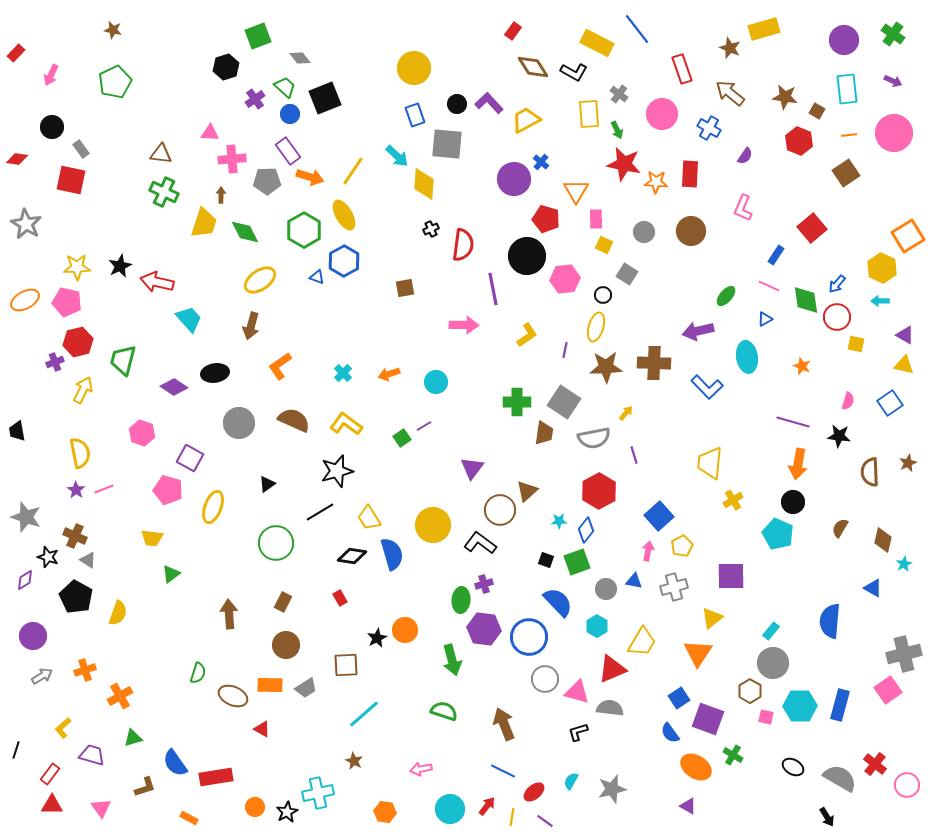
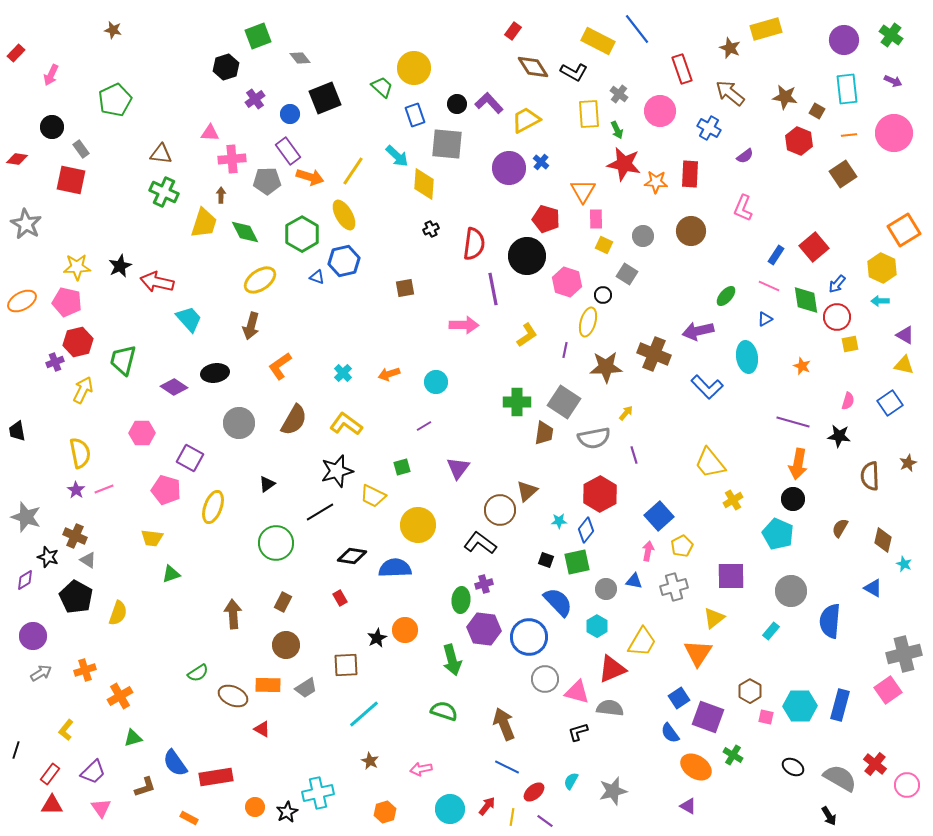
yellow rectangle at (764, 29): moved 2 px right
green cross at (893, 34): moved 2 px left, 1 px down
yellow rectangle at (597, 43): moved 1 px right, 2 px up
green pentagon at (115, 82): moved 18 px down
green trapezoid at (285, 87): moved 97 px right
pink circle at (662, 114): moved 2 px left, 3 px up
purple semicircle at (745, 156): rotated 18 degrees clockwise
brown square at (846, 173): moved 3 px left, 1 px down
purple circle at (514, 179): moved 5 px left, 11 px up
orange triangle at (576, 191): moved 7 px right
red square at (812, 228): moved 2 px right, 19 px down
green hexagon at (304, 230): moved 2 px left, 4 px down
gray circle at (644, 232): moved 1 px left, 4 px down
orange square at (908, 236): moved 4 px left, 6 px up
red semicircle at (463, 245): moved 11 px right, 1 px up
blue hexagon at (344, 261): rotated 16 degrees clockwise
pink hexagon at (565, 279): moved 2 px right, 3 px down; rotated 24 degrees clockwise
orange ellipse at (25, 300): moved 3 px left, 1 px down
yellow ellipse at (596, 327): moved 8 px left, 5 px up
yellow square at (856, 344): moved 6 px left; rotated 24 degrees counterclockwise
brown cross at (654, 363): moved 9 px up; rotated 20 degrees clockwise
brown semicircle at (294, 420): rotated 96 degrees clockwise
pink hexagon at (142, 433): rotated 20 degrees counterclockwise
green square at (402, 438): moved 29 px down; rotated 18 degrees clockwise
yellow trapezoid at (710, 463): rotated 44 degrees counterclockwise
purple triangle at (472, 468): moved 14 px left
brown semicircle at (870, 472): moved 4 px down
pink pentagon at (168, 490): moved 2 px left
red hexagon at (599, 491): moved 1 px right, 3 px down
black circle at (793, 502): moved 3 px up
yellow trapezoid at (369, 518): moved 4 px right, 22 px up; rotated 32 degrees counterclockwise
yellow circle at (433, 525): moved 15 px left
blue semicircle at (392, 554): moved 3 px right, 14 px down; rotated 76 degrees counterclockwise
green square at (577, 562): rotated 8 degrees clockwise
cyan star at (904, 564): rotated 21 degrees counterclockwise
green triangle at (171, 574): rotated 18 degrees clockwise
brown arrow at (229, 614): moved 4 px right
yellow triangle at (712, 618): moved 2 px right
gray circle at (773, 663): moved 18 px right, 72 px up
green semicircle at (198, 673): rotated 40 degrees clockwise
gray arrow at (42, 676): moved 1 px left, 3 px up
orange rectangle at (270, 685): moved 2 px left
purple square at (708, 719): moved 2 px up
yellow L-shape at (63, 728): moved 3 px right, 2 px down; rotated 10 degrees counterclockwise
purple trapezoid at (92, 755): moved 1 px right, 17 px down; rotated 120 degrees clockwise
brown star at (354, 761): moved 16 px right
blue line at (503, 771): moved 4 px right, 4 px up
gray star at (612, 789): moved 1 px right, 2 px down
orange hexagon at (385, 812): rotated 25 degrees counterclockwise
black arrow at (827, 817): moved 2 px right, 1 px up
